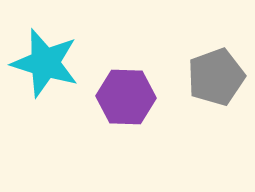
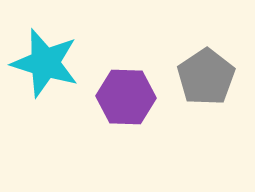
gray pentagon: moved 10 px left; rotated 14 degrees counterclockwise
